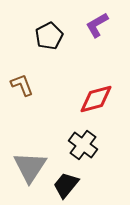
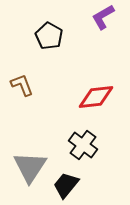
purple L-shape: moved 6 px right, 8 px up
black pentagon: rotated 16 degrees counterclockwise
red diamond: moved 2 px up; rotated 9 degrees clockwise
